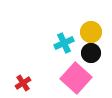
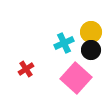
black circle: moved 3 px up
red cross: moved 3 px right, 14 px up
